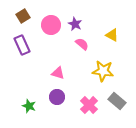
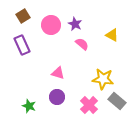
yellow star: moved 8 px down
